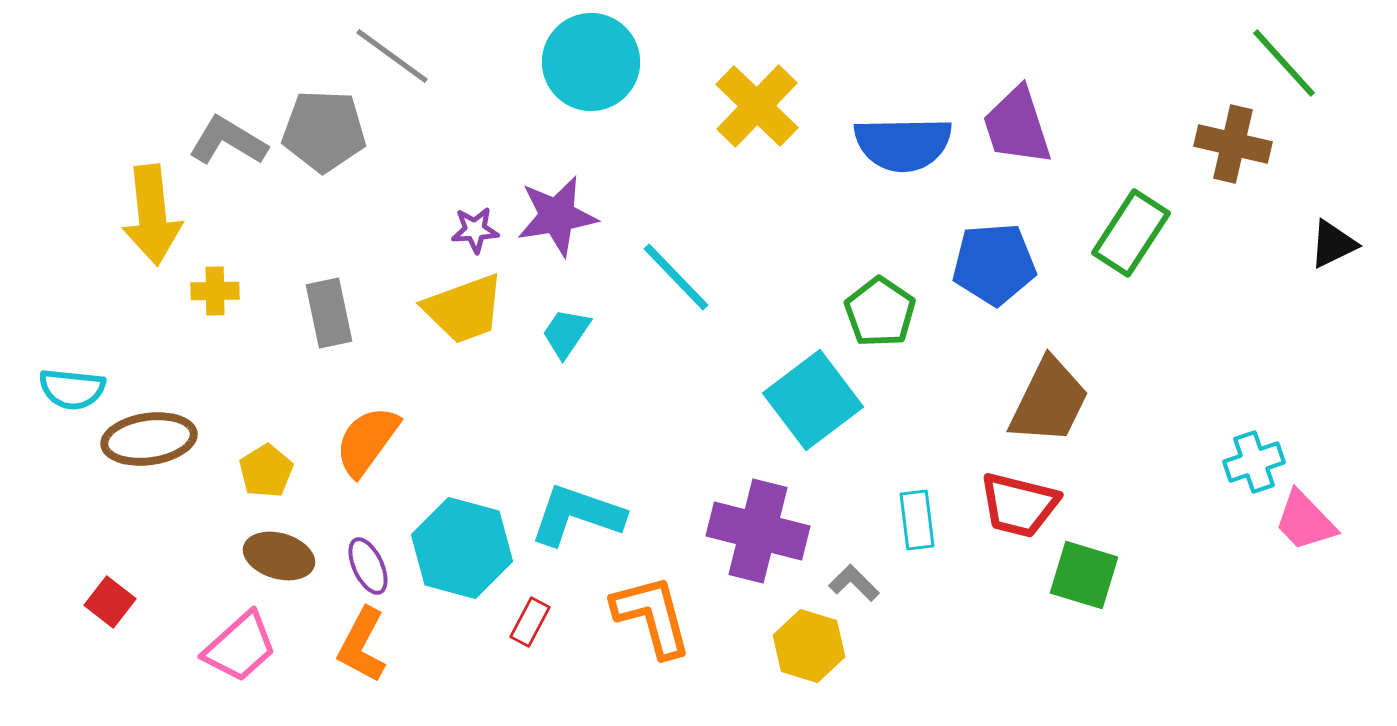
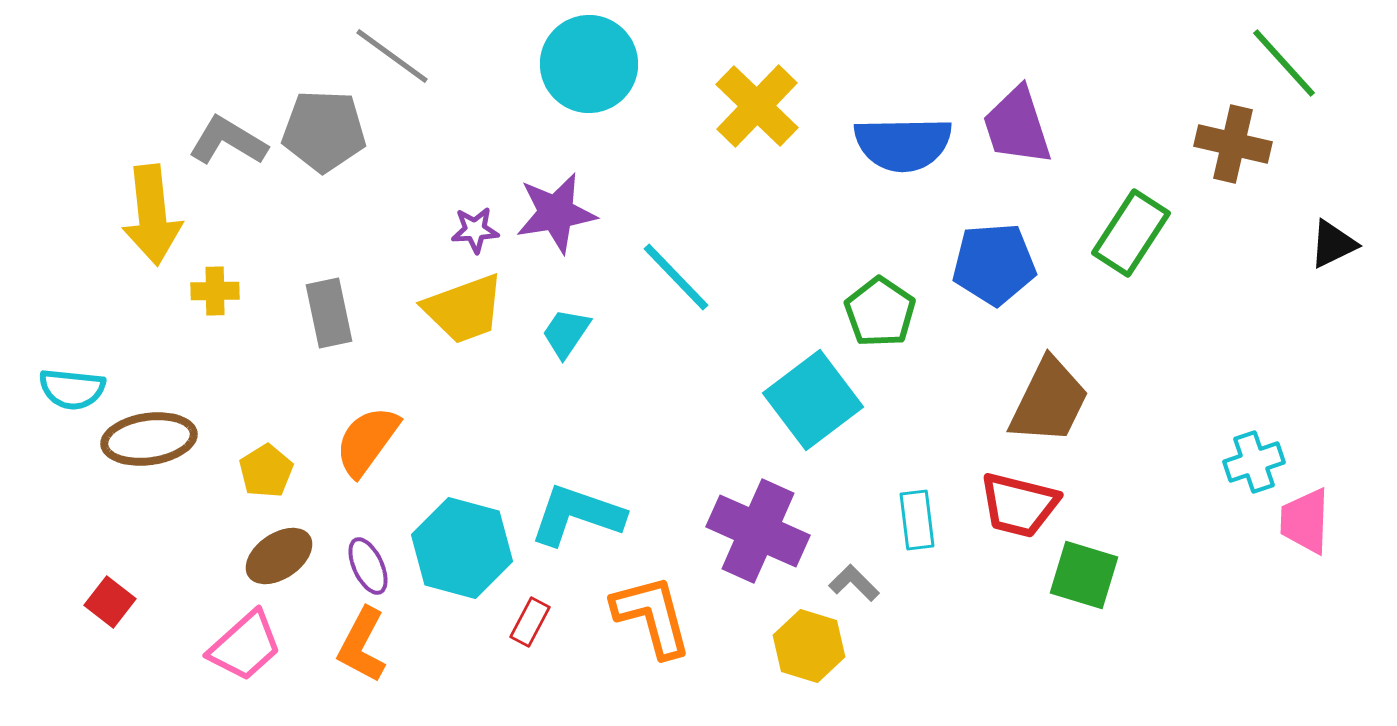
cyan circle at (591, 62): moved 2 px left, 2 px down
purple star at (557, 216): moved 1 px left, 3 px up
pink trapezoid at (1305, 521): rotated 46 degrees clockwise
purple cross at (758, 531): rotated 10 degrees clockwise
brown ellipse at (279, 556): rotated 50 degrees counterclockwise
pink trapezoid at (240, 647): moved 5 px right, 1 px up
